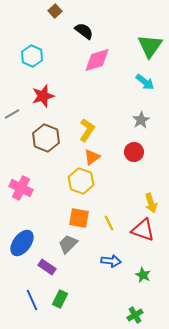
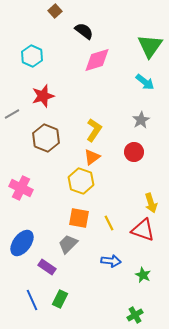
yellow L-shape: moved 7 px right
